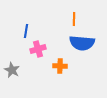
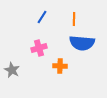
blue line: moved 16 px right, 14 px up; rotated 24 degrees clockwise
pink cross: moved 1 px right, 1 px up
